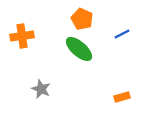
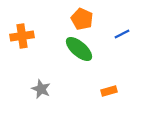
orange rectangle: moved 13 px left, 6 px up
